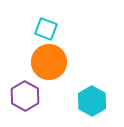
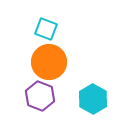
purple hexagon: moved 15 px right; rotated 8 degrees counterclockwise
cyan hexagon: moved 1 px right, 2 px up
